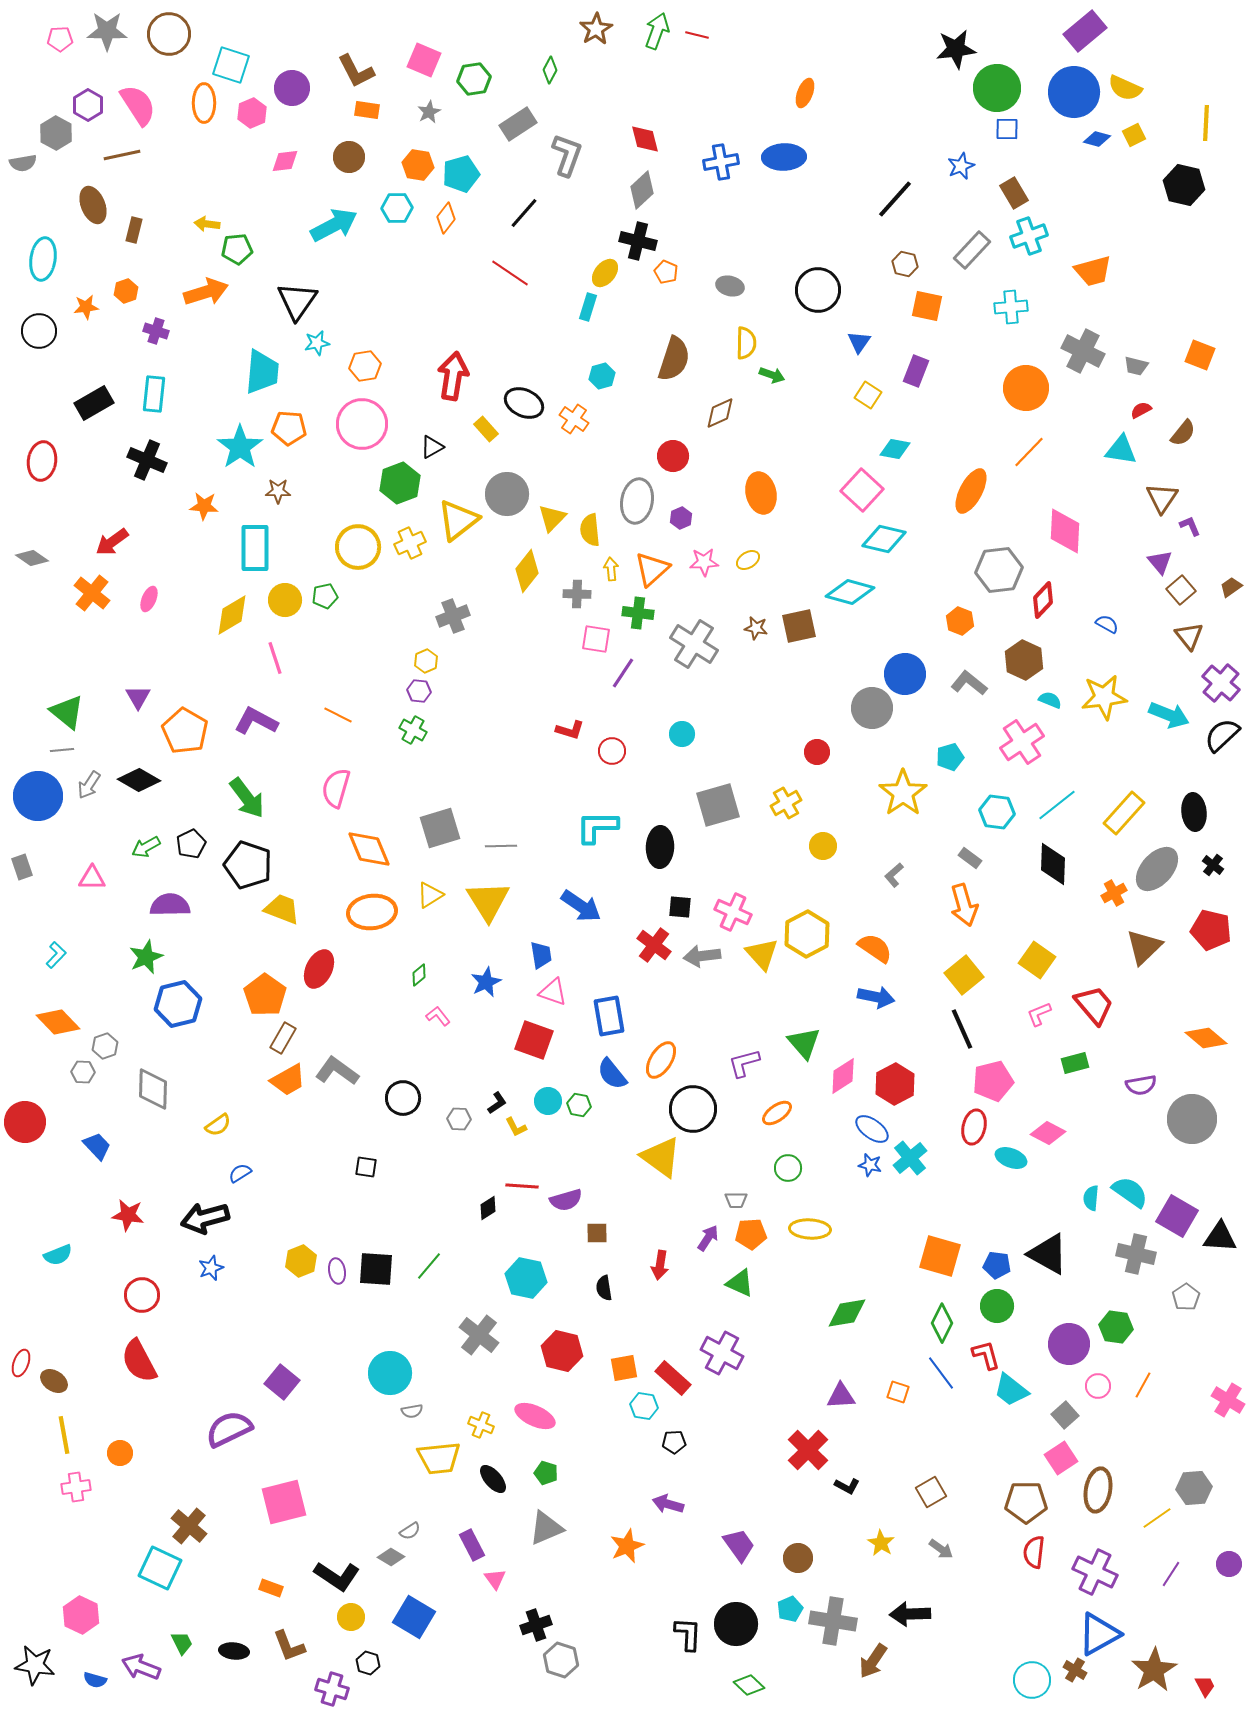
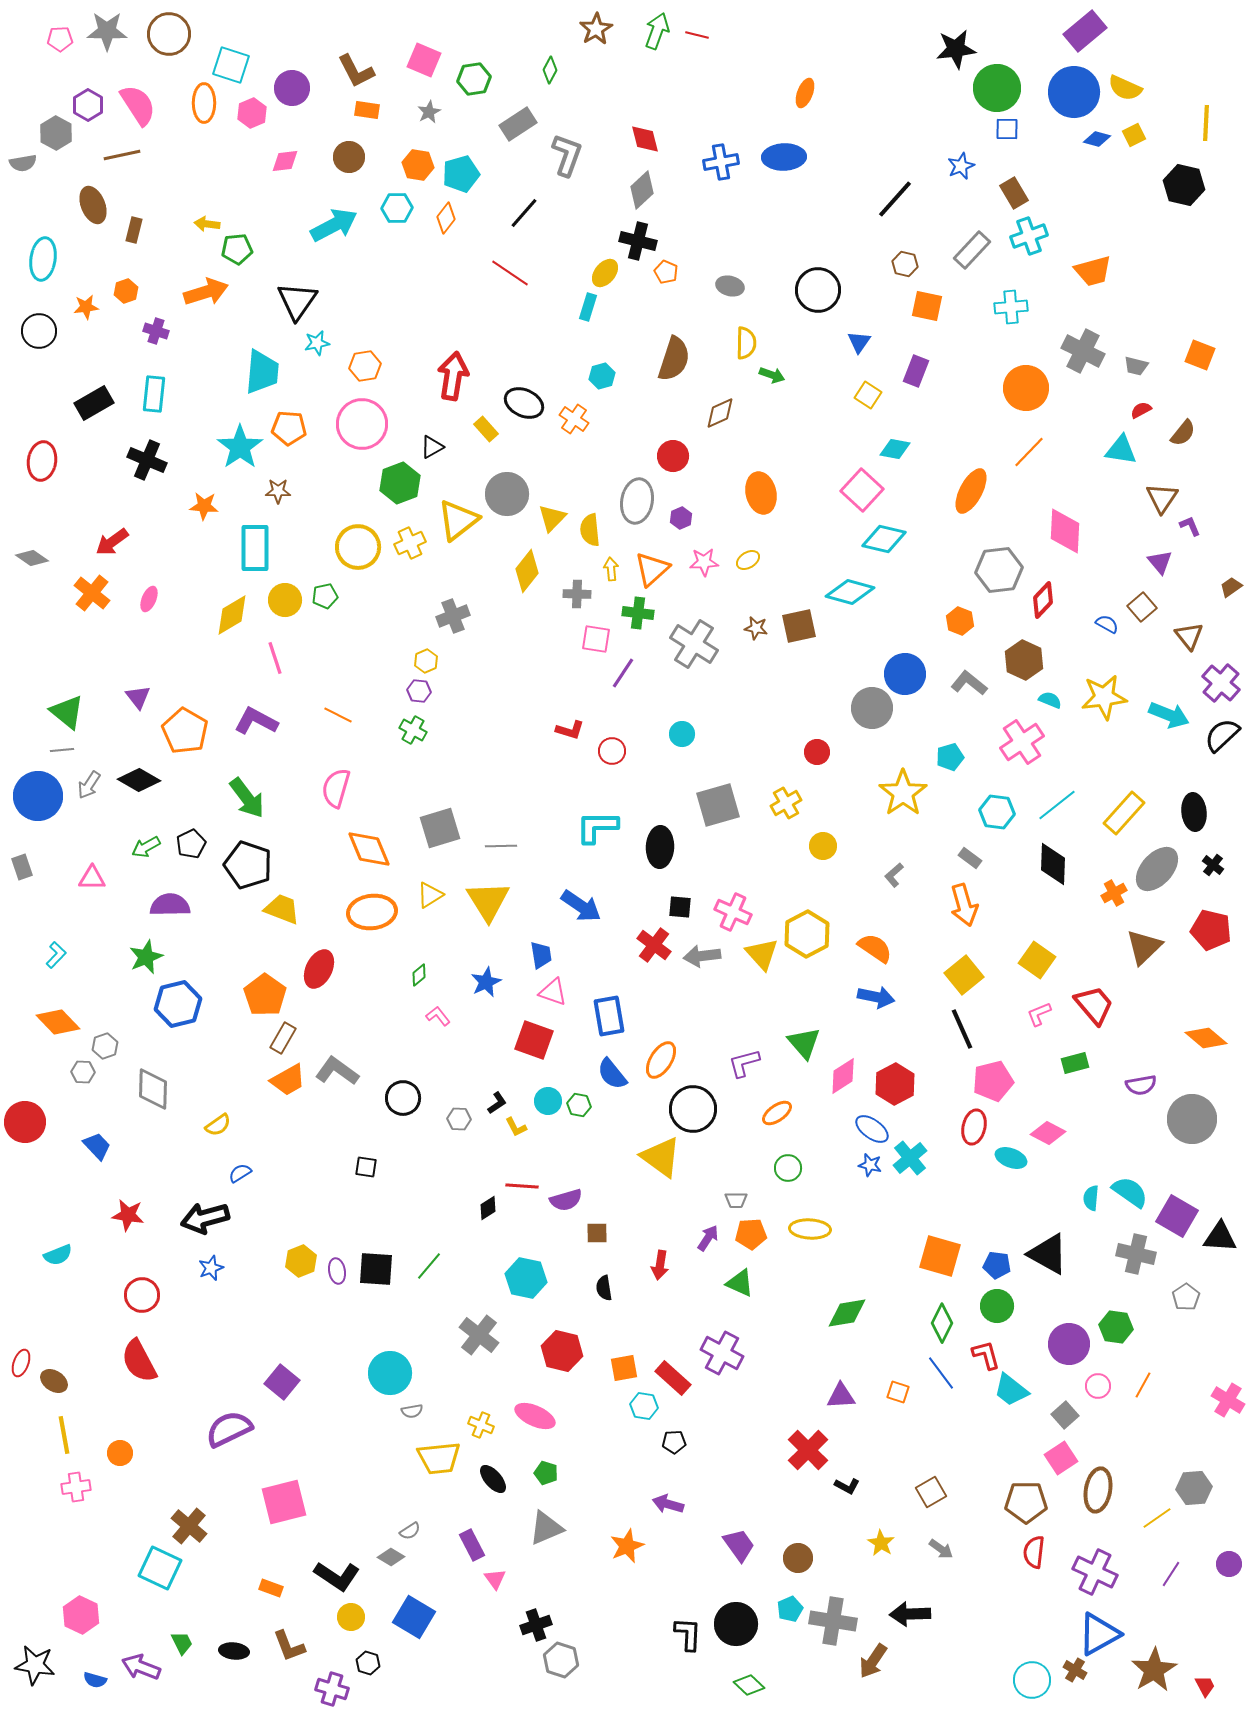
brown square at (1181, 590): moved 39 px left, 17 px down
purple triangle at (138, 697): rotated 8 degrees counterclockwise
